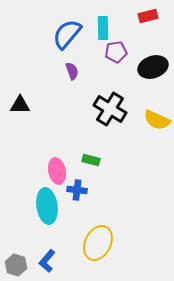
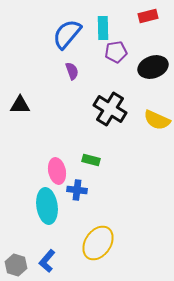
yellow ellipse: rotated 8 degrees clockwise
